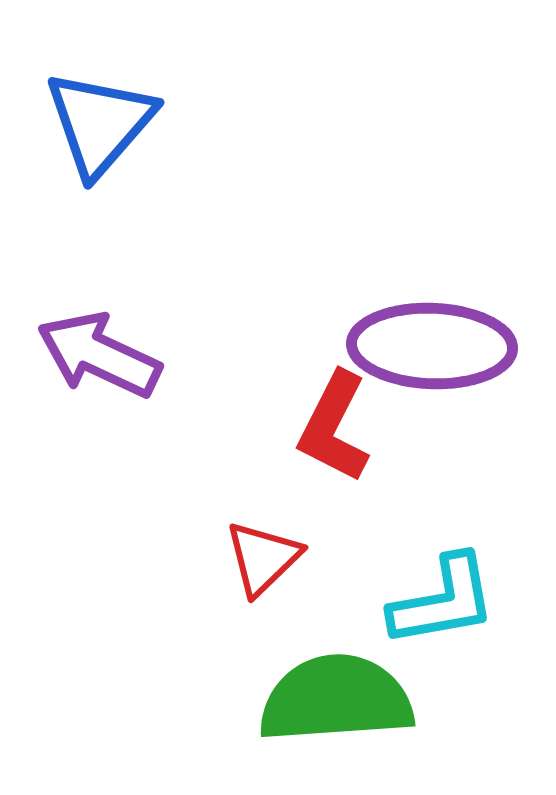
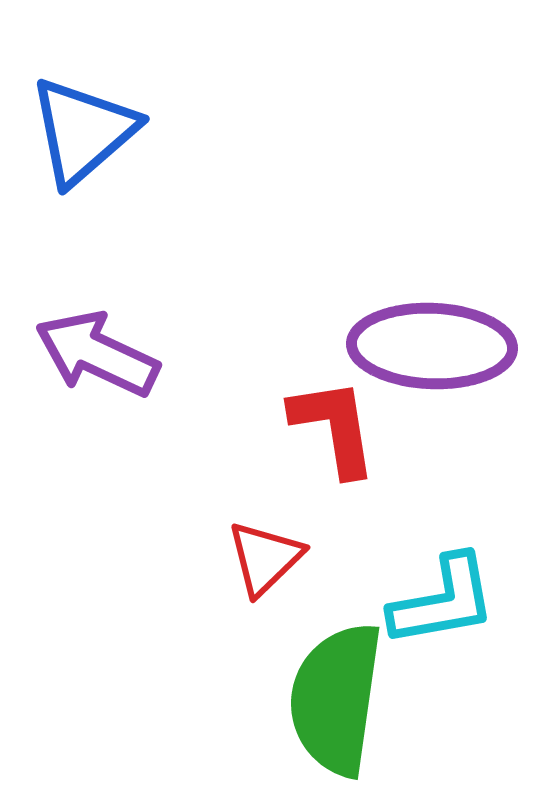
blue triangle: moved 17 px left, 8 px down; rotated 8 degrees clockwise
purple arrow: moved 2 px left, 1 px up
red L-shape: rotated 144 degrees clockwise
red triangle: moved 2 px right
green semicircle: rotated 78 degrees counterclockwise
